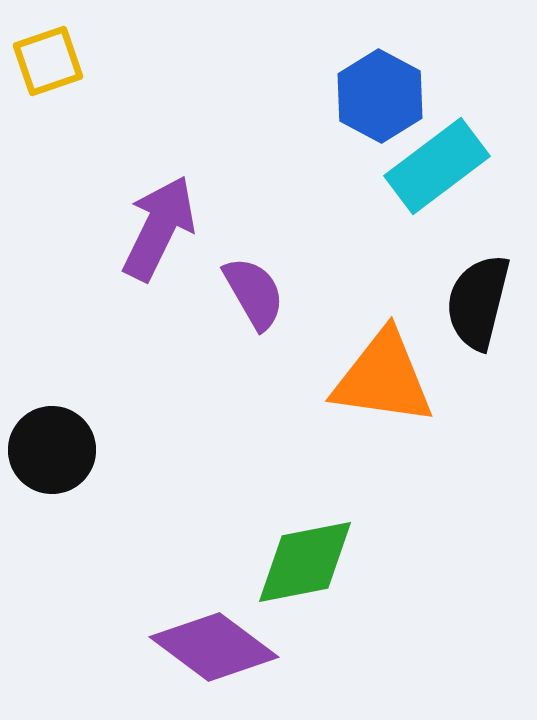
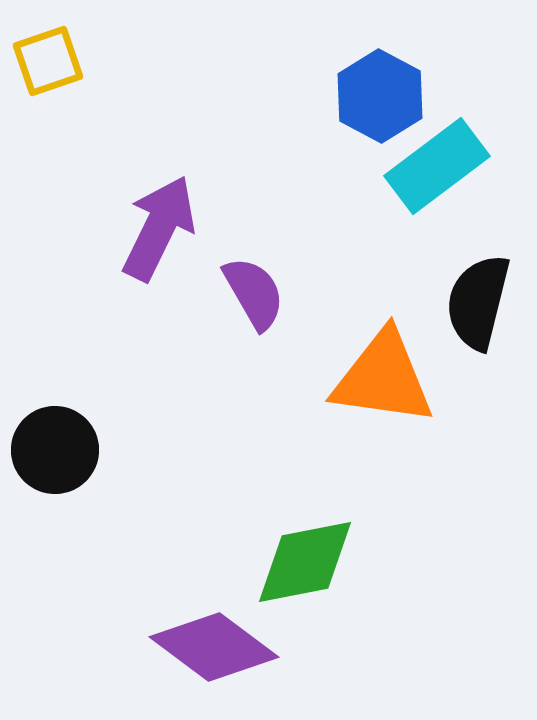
black circle: moved 3 px right
